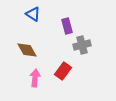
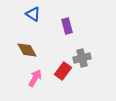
gray cross: moved 13 px down
pink arrow: rotated 24 degrees clockwise
